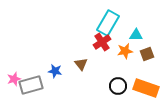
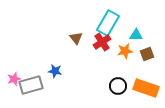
brown triangle: moved 5 px left, 26 px up
